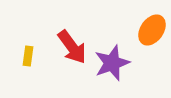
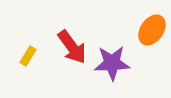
yellow rectangle: rotated 24 degrees clockwise
purple star: rotated 18 degrees clockwise
